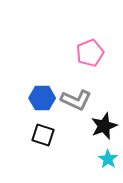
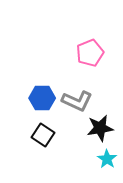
gray L-shape: moved 1 px right, 1 px down
black star: moved 4 px left, 2 px down; rotated 12 degrees clockwise
black square: rotated 15 degrees clockwise
cyan star: moved 1 px left
